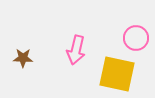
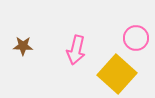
brown star: moved 12 px up
yellow square: rotated 30 degrees clockwise
